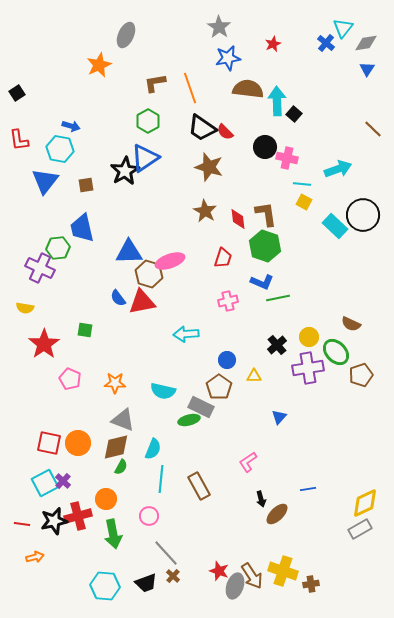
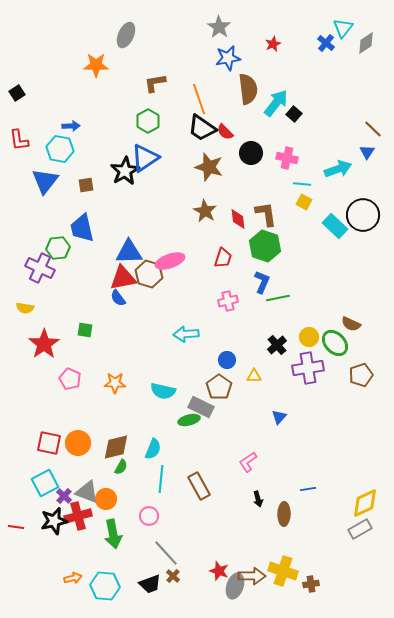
gray diamond at (366, 43): rotated 25 degrees counterclockwise
orange star at (99, 65): moved 3 px left; rotated 25 degrees clockwise
blue triangle at (367, 69): moved 83 px down
orange line at (190, 88): moved 9 px right, 11 px down
brown semicircle at (248, 89): rotated 76 degrees clockwise
cyan arrow at (277, 101): moved 1 px left, 2 px down; rotated 40 degrees clockwise
blue arrow at (71, 126): rotated 18 degrees counterclockwise
black circle at (265, 147): moved 14 px left, 6 px down
blue L-shape at (262, 282): rotated 90 degrees counterclockwise
red triangle at (142, 302): moved 19 px left, 24 px up
green ellipse at (336, 352): moved 1 px left, 9 px up
gray triangle at (123, 420): moved 36 px left, 72 px down
purple cross at (63, 481): moved 1 px right, 15 px down
black arrow at (261, 499): moved 3 px left
brown ellipse at (277, 514): moved 7 px right; rotated 45 degrees counterclockwise
red line at (22, 524): moved 6 px left, 3 px down
orange arrow at (35, 557): moved 38 px right, 21 px down
brown arrow at (252, 576): rotated 56 degrees counterclockwise
black trapezoid at (146, 583): moved 4 px right, 1 px down
